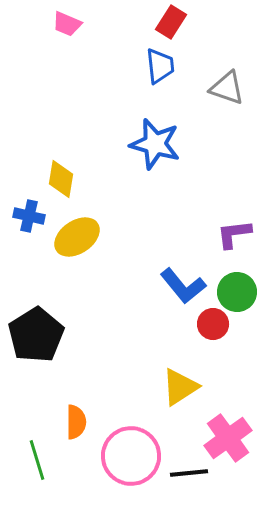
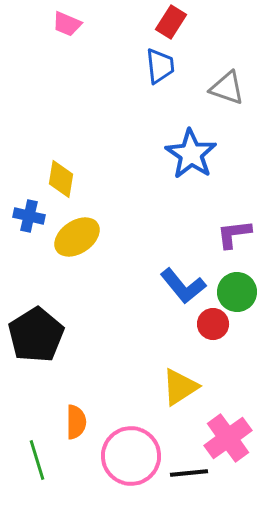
blue star: moved 36 px right, 10 px down; rotated 18 degrees clockwise
